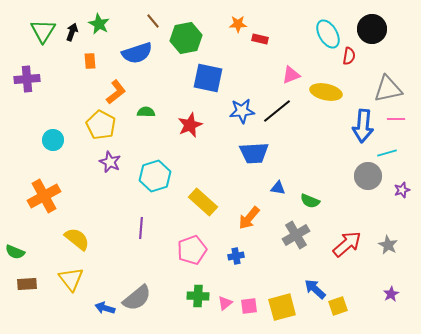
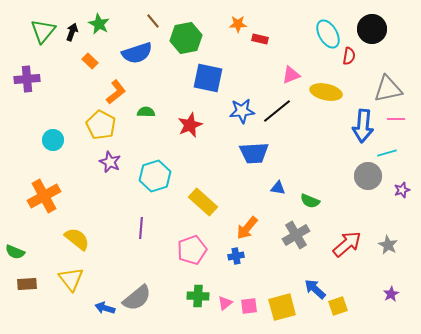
green triangle at (43, 31): rotated 8 degrees clockwise
orange rectangle at (90, 61): rotated 42 degrees counterclockwise
orange arrow at (249, 218): moved 2 px left, 10 px down
